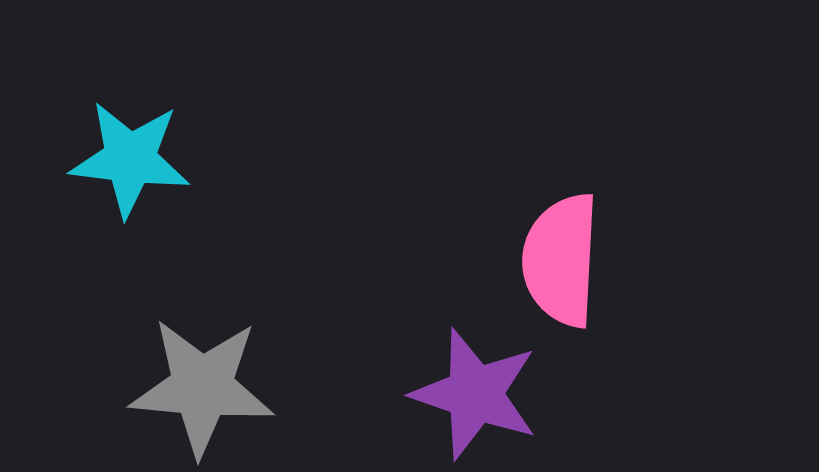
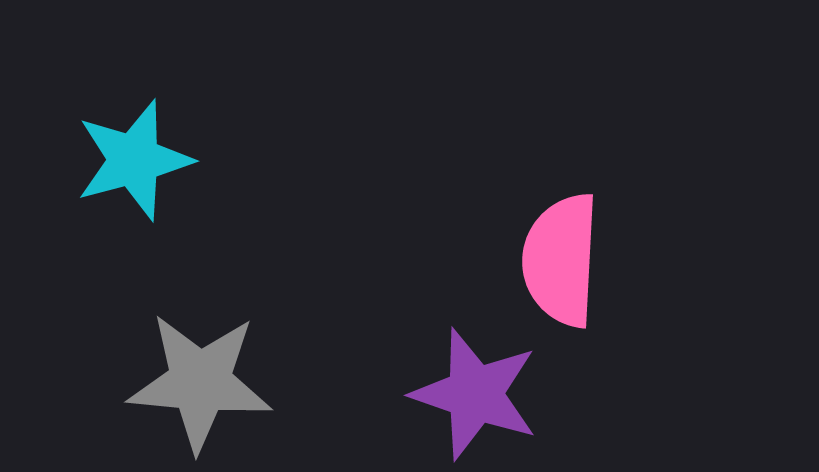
cyan star: moved 4 px right, 1 px down; rotated 22 degrees counterclockwise
gray star: moved 2 px left, 5 px up
